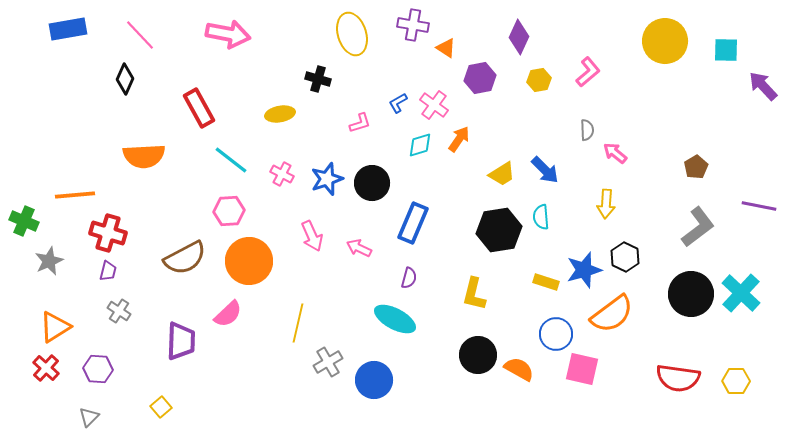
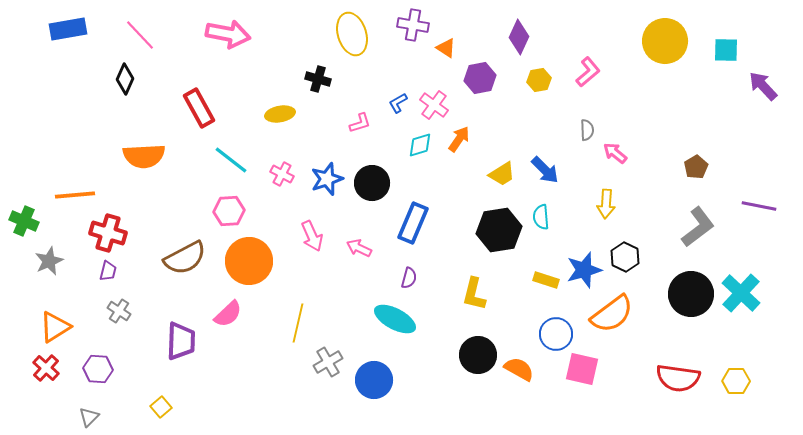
yellow rectangle at (546, 282): moved 2 px up
